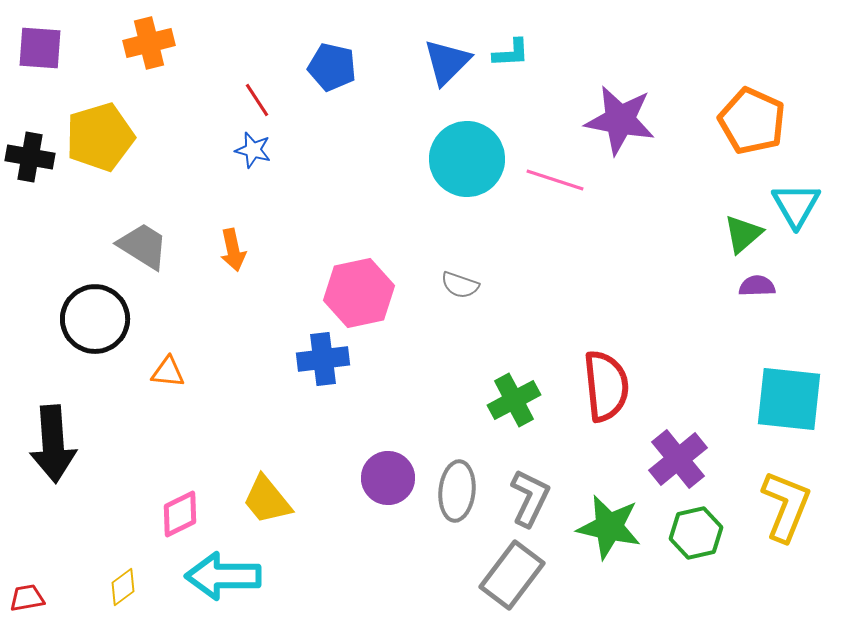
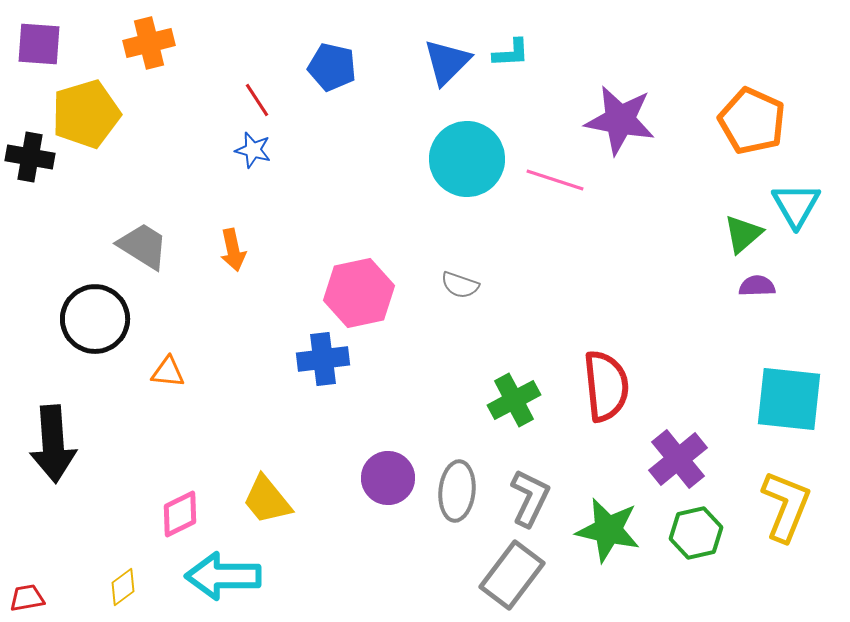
purple square: moved 1 px left, 4 px up
yellow pentagon: moved 14 px left, 23 px up
green star: moved 1 px left, 3 px down
